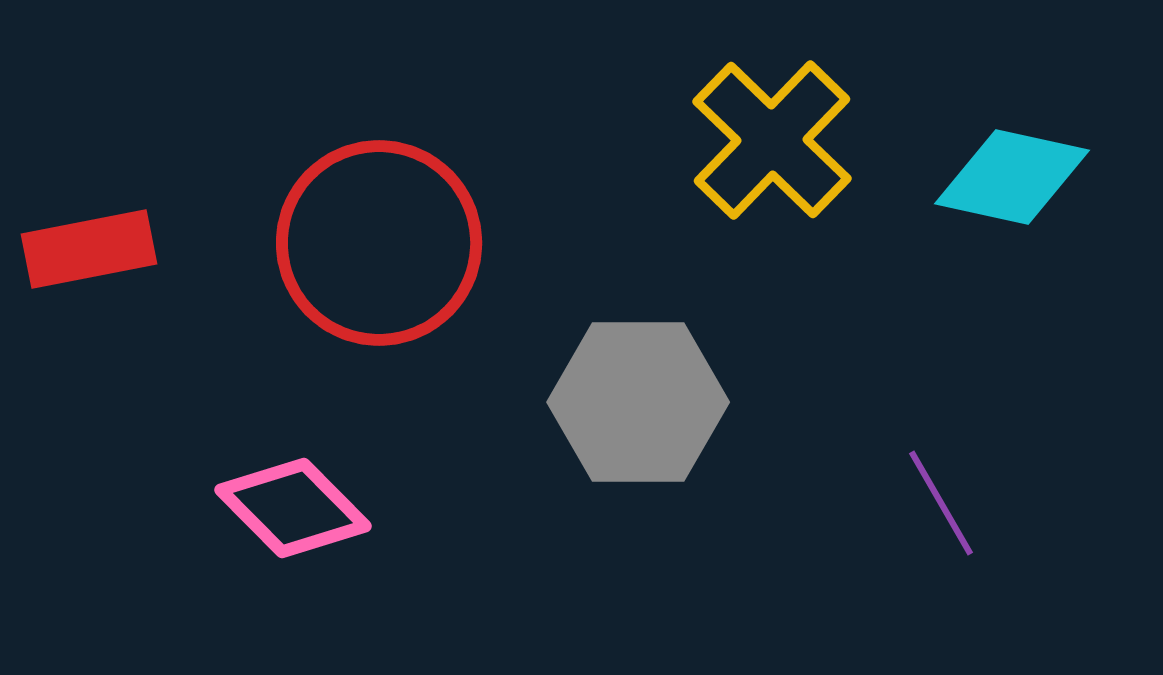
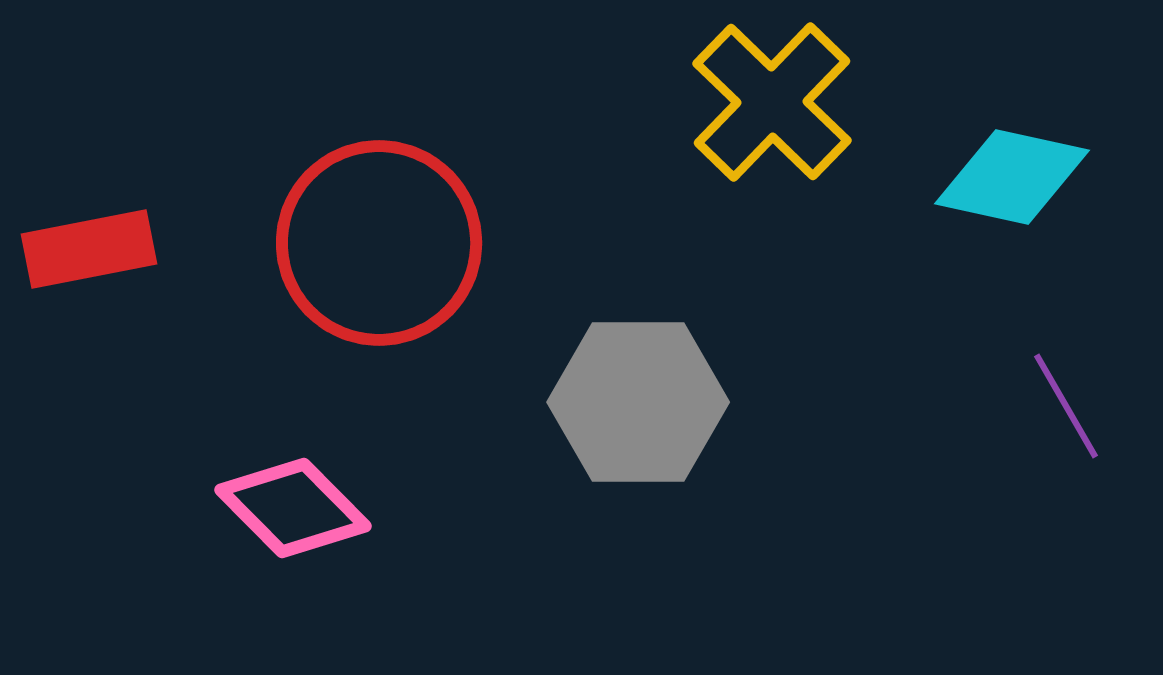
yellow cross: moved 38 px up
purple line: moved 125 px right, 97 px up
